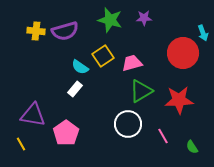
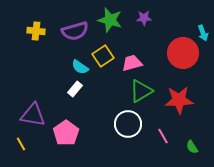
purple semicircle: moved 10 px right
